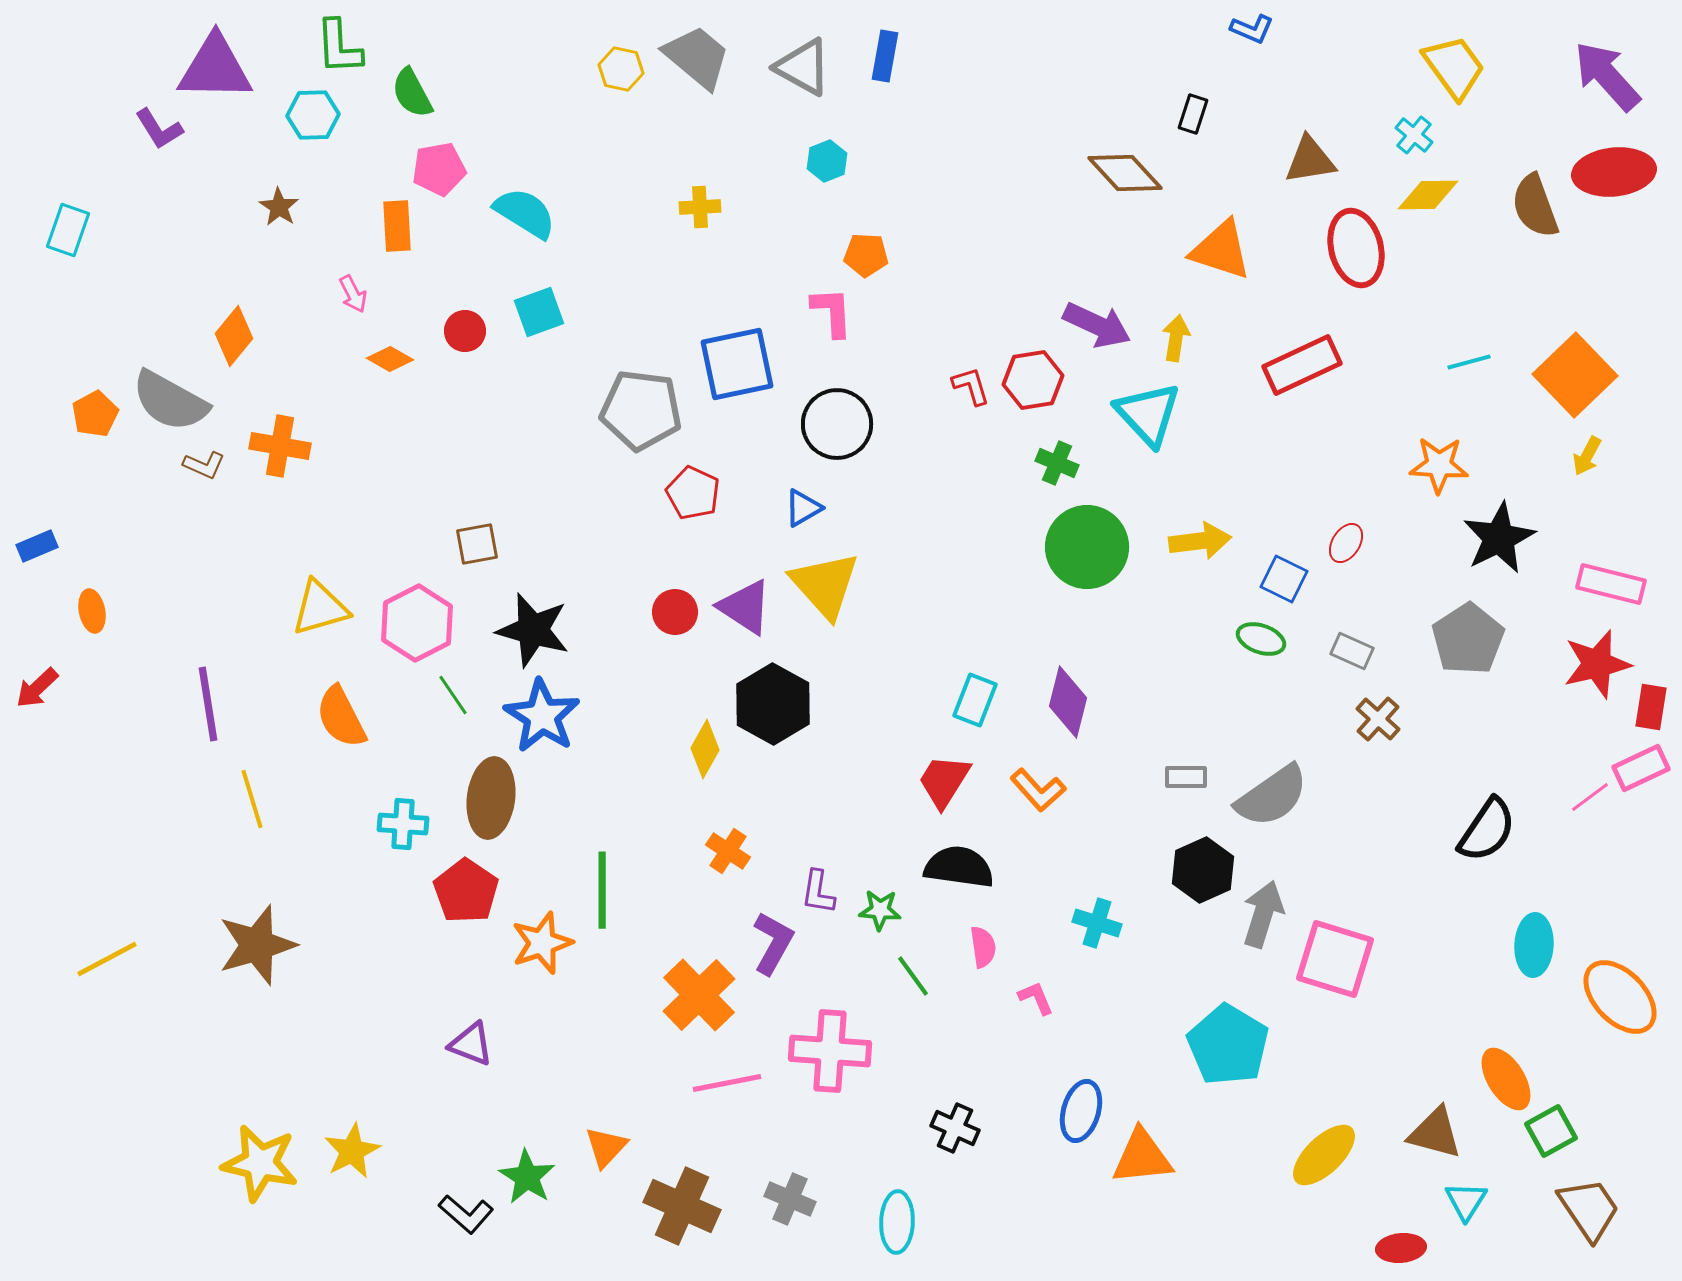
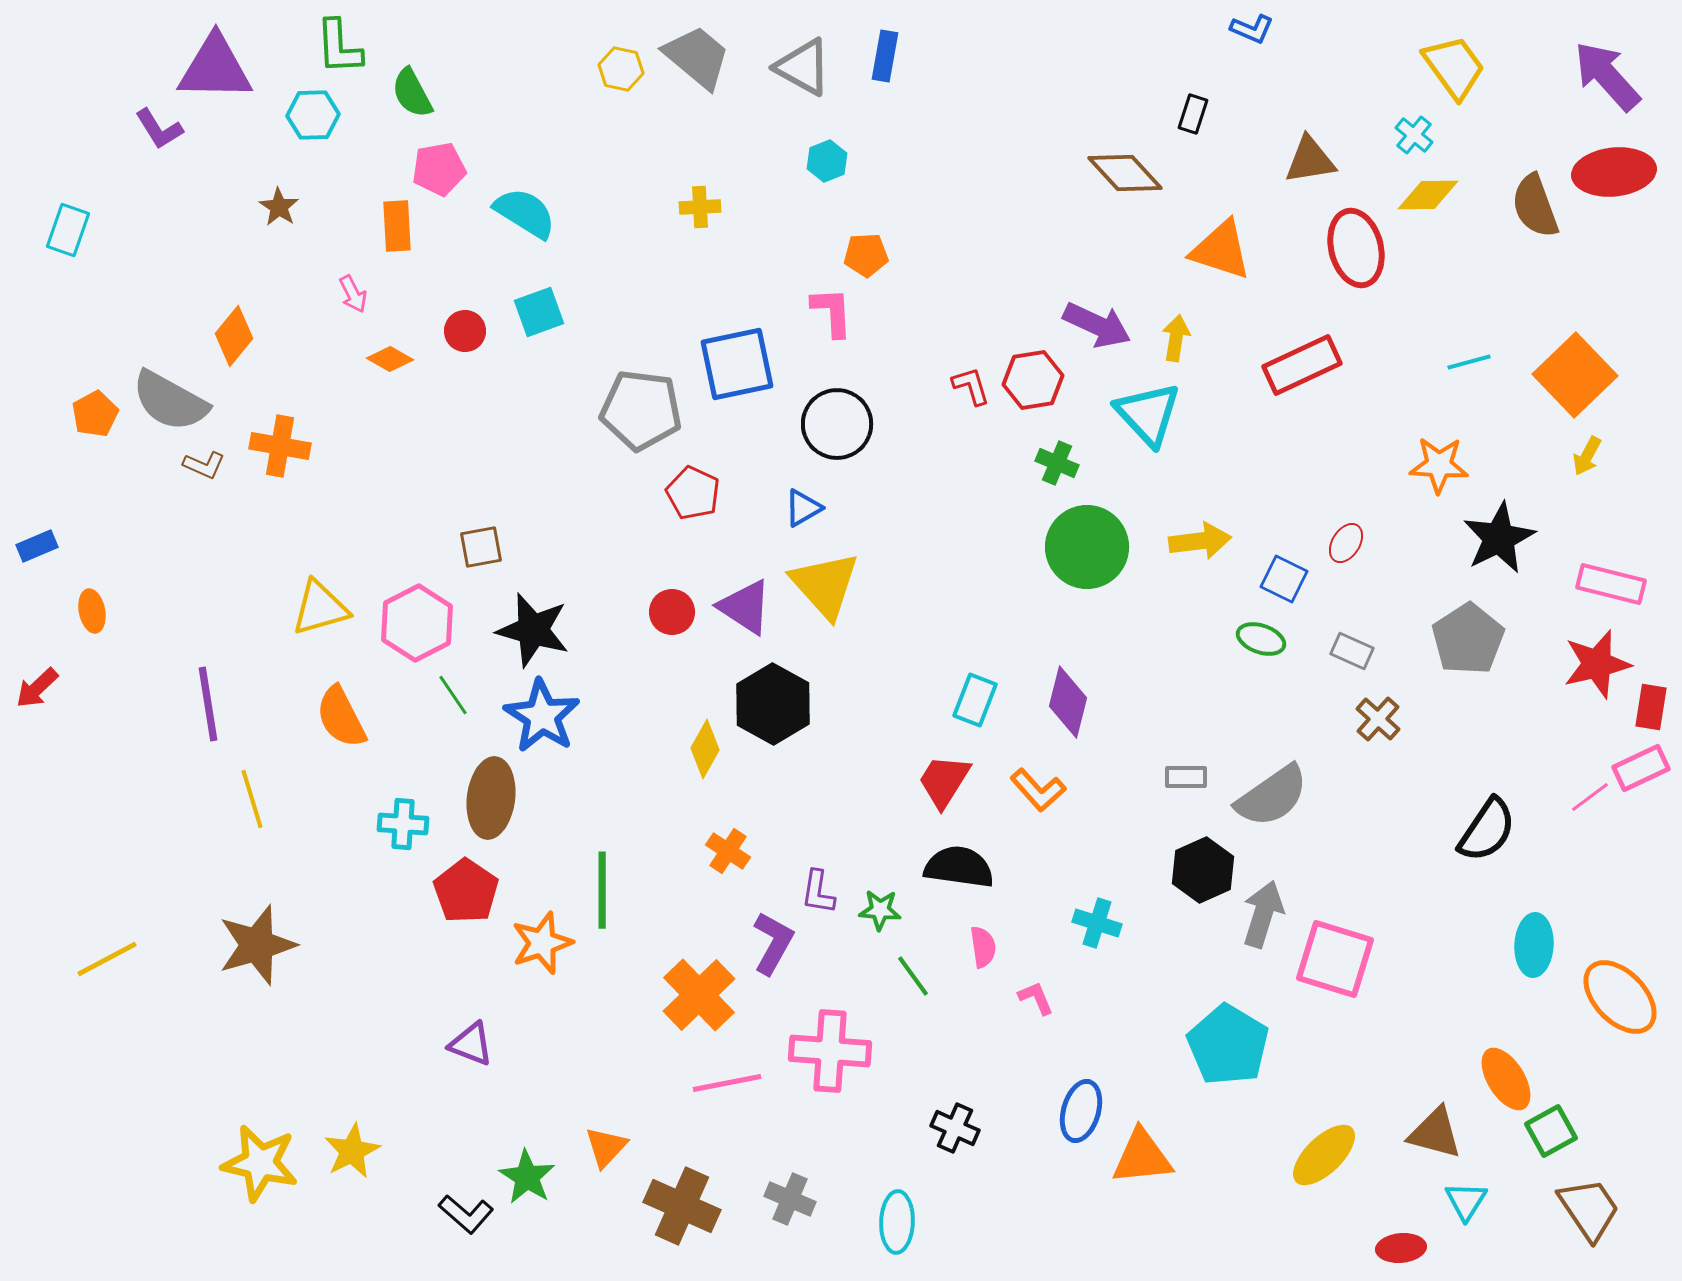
orange pentagon at (866, 255): rotated 6 degrees counterclockwise
brown square at (477, 544): moved 4 px right, 3 px down
red circle at (675, 612): moved 3 px left
